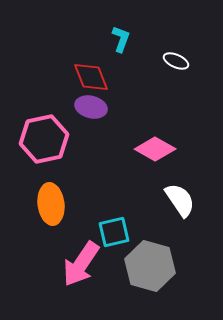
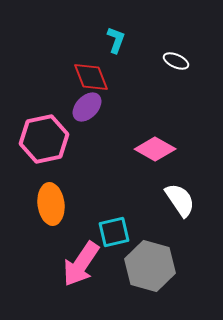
cyan L-shape: moved 5 px left, 1 px down
purple ellipse: moved 4 px left; rotated 60 degrees counterclockwise
